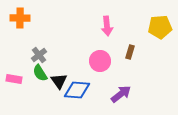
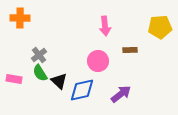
pink arrow: moved 2 px left
brown rectangle: moved 2 px up; rotated 72 degrees clockwise
pink circle: moved 2 px left
black triangle: rotated 12 degrees counterclockwise
blue diamond: moved 5 px right; rotated 16 degrees counterclockwise
